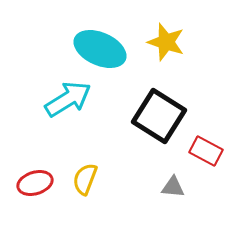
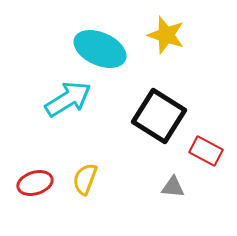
yellow star: moved 7 px up
